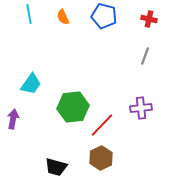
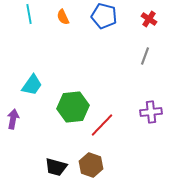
red cross: rotated 21 degrees clockwise
cyan trapezoid: moved 1 px right, 1 px down
purple cross: moved 10 px right, 4 px down
brown hexagon: moved 10 px left, 7 px down; rotated 15 degrees counterclockwise
